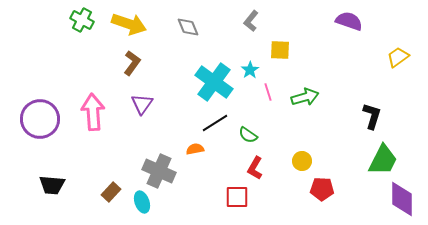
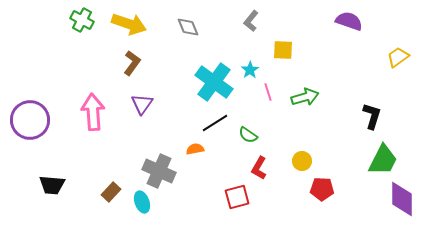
yellow square: moved 3 px right
purple circle: moved 10 px left, 1 px down
red L-shape: moved 4 px right
red square: rotated 15 degrees counterclockwise
